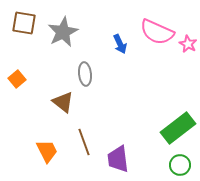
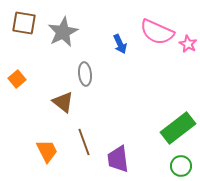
green circle: moved 1 px right, 1 px down
